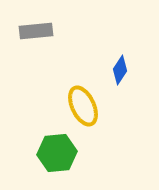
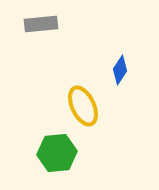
gray rectangle: moved 5 px right, 7 px up
